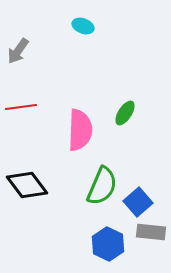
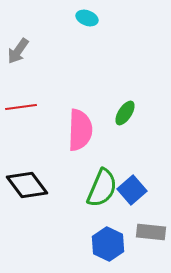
cyan ellipse: moved 4 px right, 8 px up
green semicircle: moved 2 px down
blue square: moved 6 px left, 12 px up
